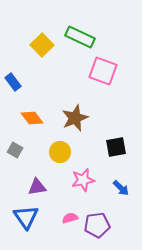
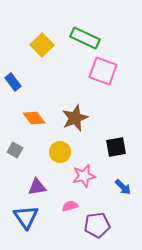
green rectangle: moved 5 px right, 1 px down
orange diamond: moved 2 px right
pink star: moved 1 px right, 4 px up
blue arrow: moved 2 px right, 1 px up
pink semicircle: moved 12 px up
